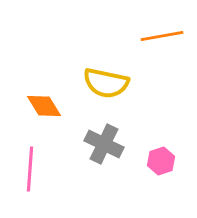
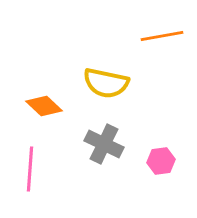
orange diamond: rotated 15 degrees counterclockwise
pink hexagon: rotated 12 degrees clockwise
